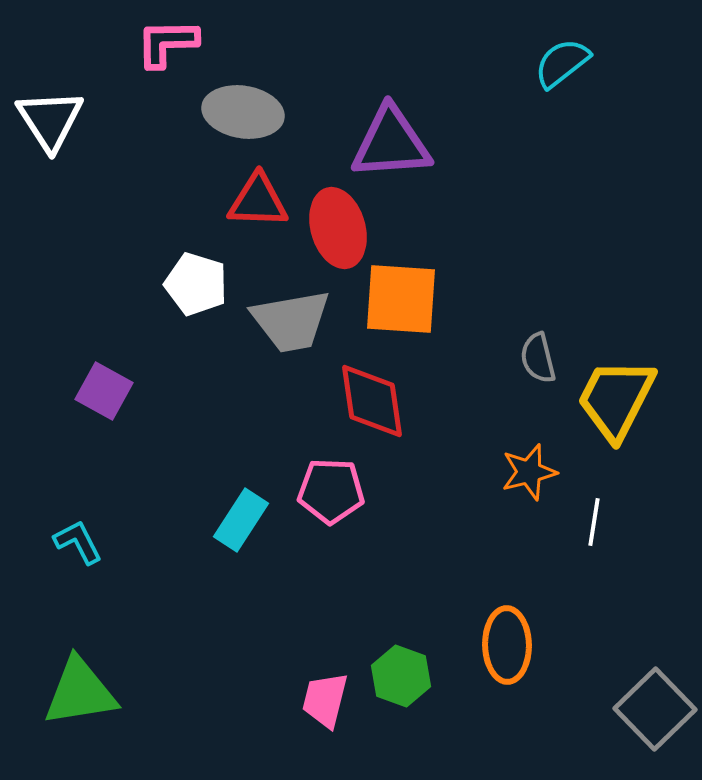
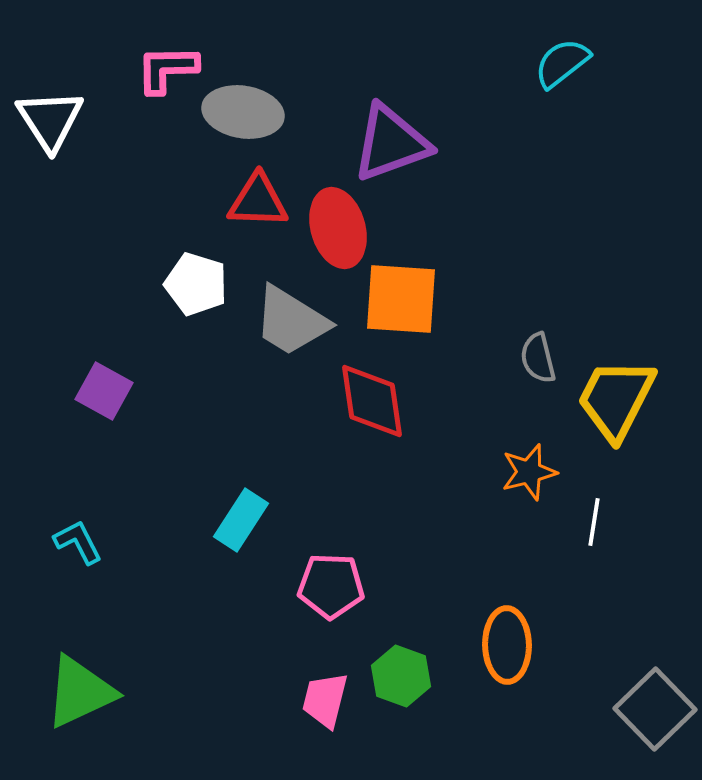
pink L-shape: moved 26 px down
purple triangle: rotated 16 degrees counterclockwise
gray trapezoid: rotated 42 degrees clockwise
pink pentagon: moved 95 px down
green triangle: rotated 16 degrees counterclockwise
